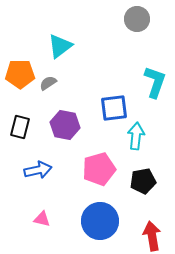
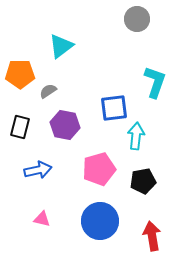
cyan triangle: moved 1 px right
gray semicircle: moved 8 px down
